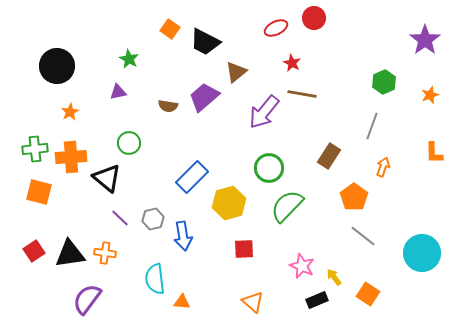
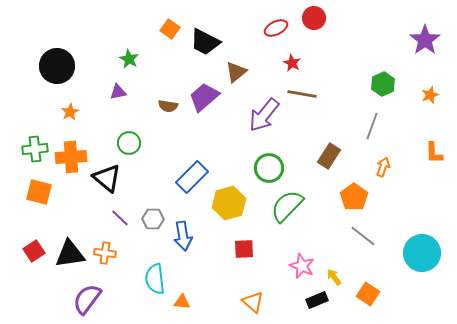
green hexagon at (384, 82): moved 1 px left, 2 px down
purple arrow at (264, 112): moved 3 px down
gray hexagon at (153, 219): rotated 15 degrees clockwise
